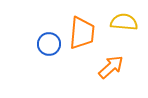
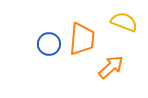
yellow semicircle: rotated 16 degrees clockwise
orange trapezoid: moved 6 px down
